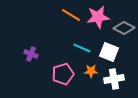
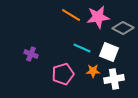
gray diamond: moved 1 px left
orange star: moved 2 px right
